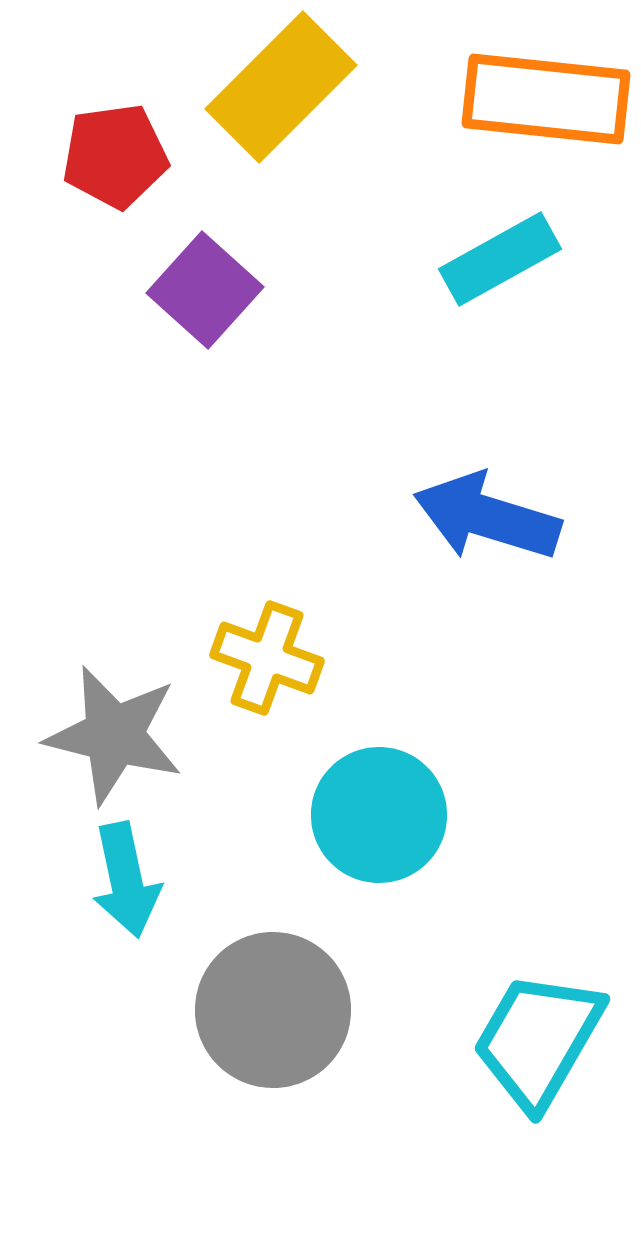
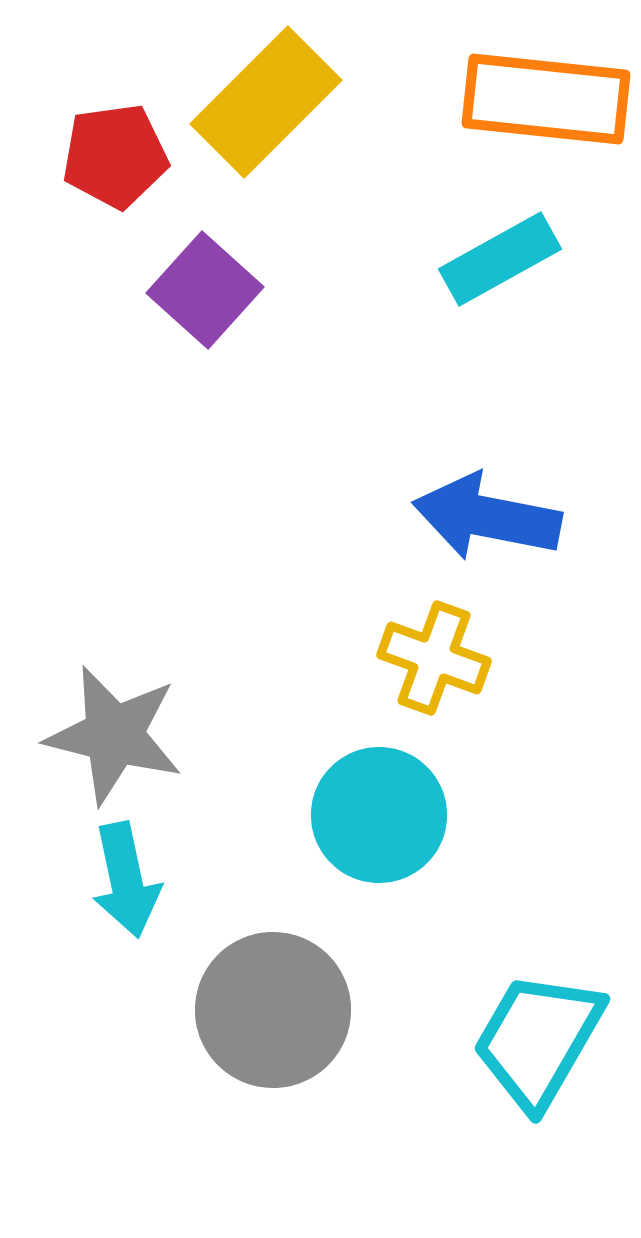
yellow rectangle: moved 15 px left, 15 px down
blue arrow: rotated 6 degrees counterclockwise
yellow cross: moved 167 px right
